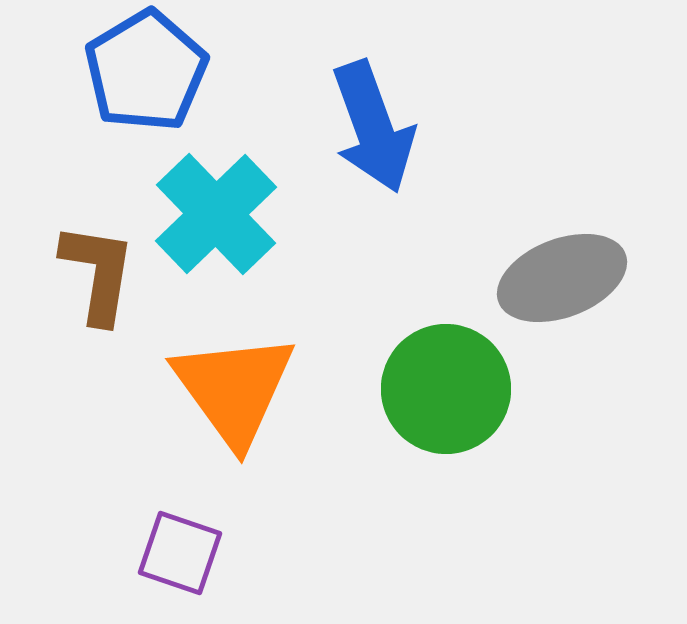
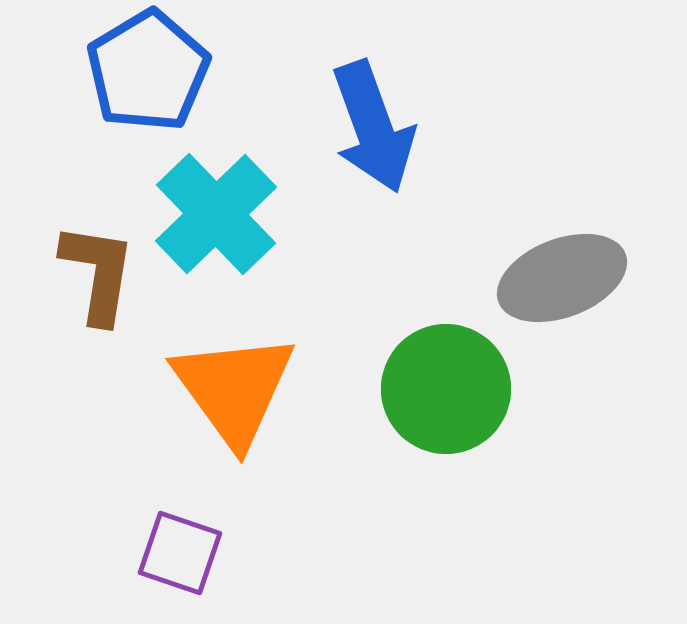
blue pentagon: moved 2 px right
